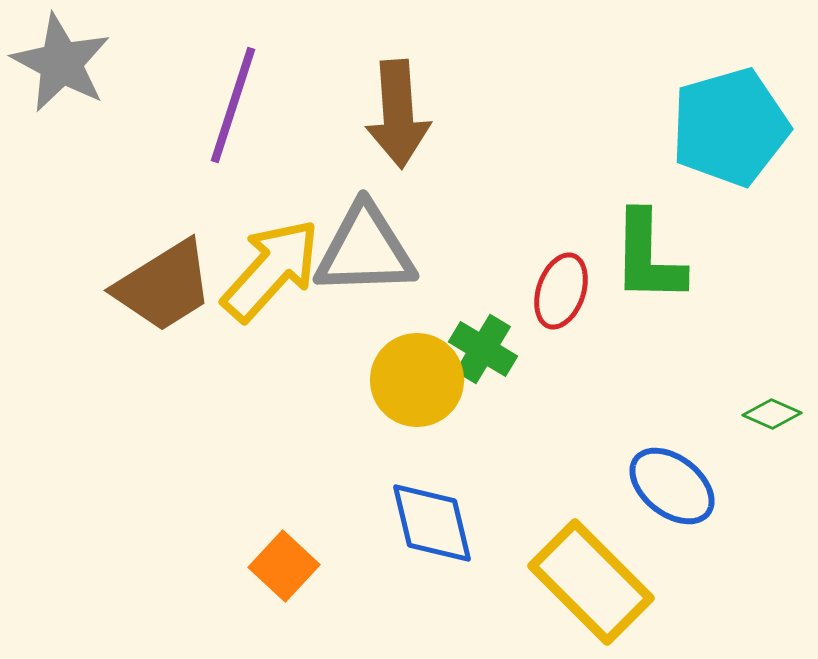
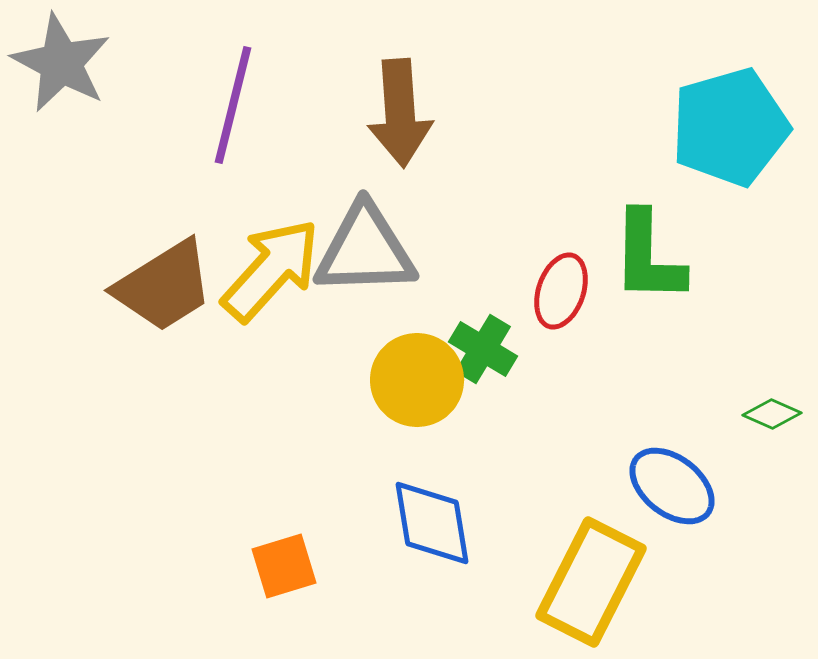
purple line: rotated 4 degrees counterclockwise
brown arrow: moved 2 px right, 1 px up
blue diamond: rotated 4 degrees clockwise
orange square: rotated 30 degrees clockwise
yellow rectangle: rotated 72 degrees clockwise
